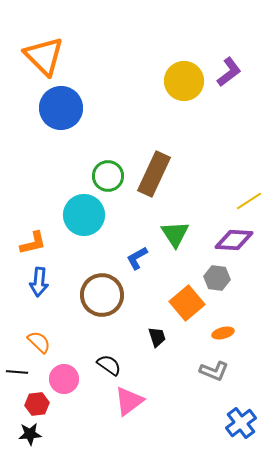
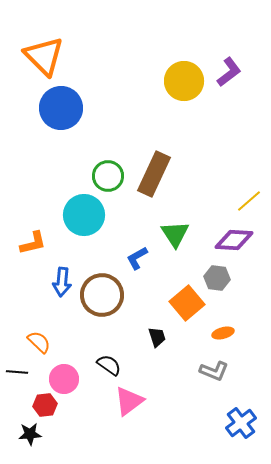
yellow line: rotated 8 degrees counterclockwise
blue arrow: moved 23 px right
red hexagon: moved 8 px right, 1 px down
